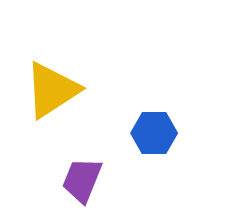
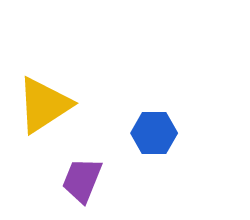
yellow triangle: moved 8 px left, 15 px down
